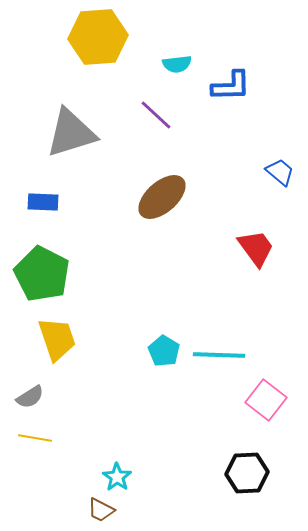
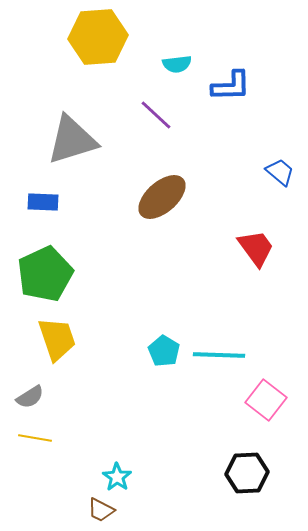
gray triangle: moved 1 px right, 7 px down
green pentagon: moved 3 px right; rotated 20 degrees clockwise
